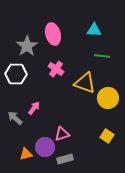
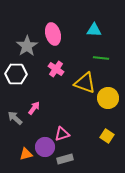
green line: moved 1 px left, 2 px down
